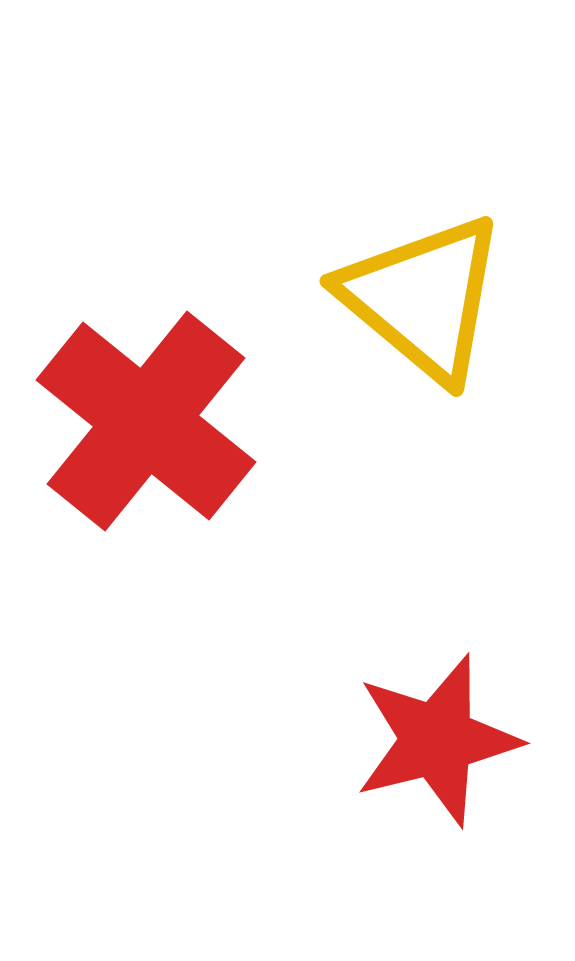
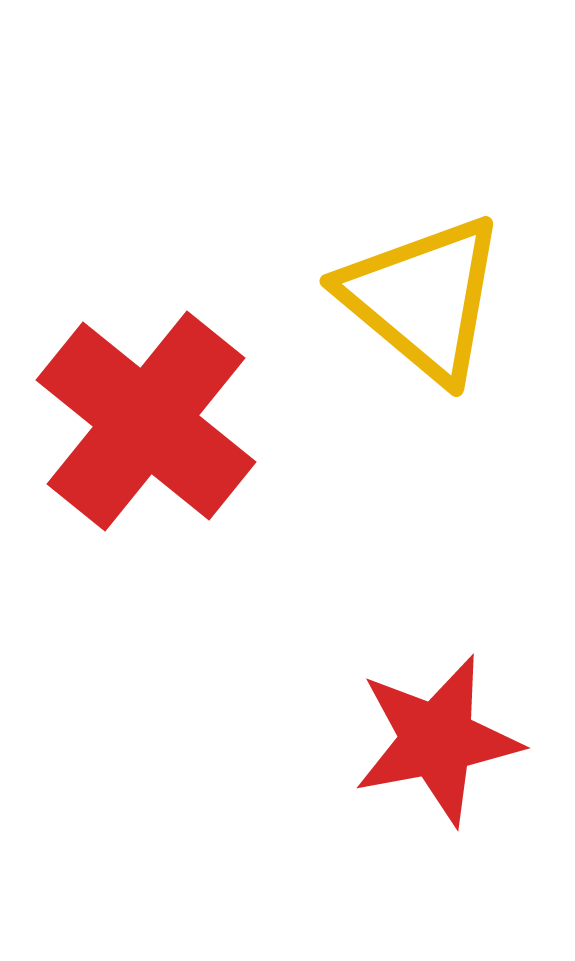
red star: rotated 3 degrees clockwise
